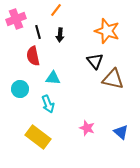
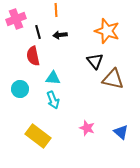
orange line: rotated 40 degrees counterclockwise
black arrow: rotated 80 degrees clockwise
cyan arrow: moved 5 px right, 4 px up
yellow rectangle: moved 1 px up
